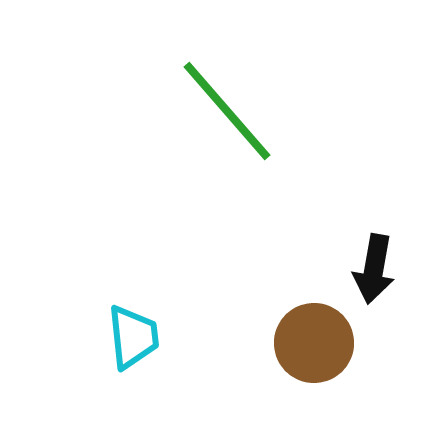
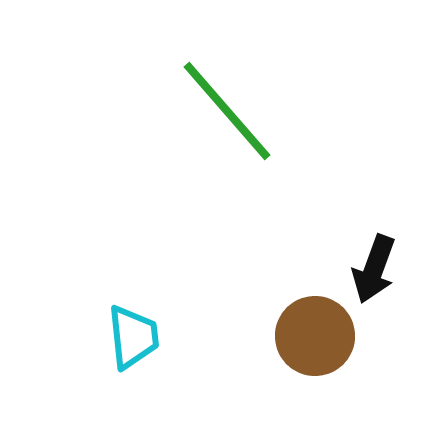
black arrow: rotated 10 degrees clockwise
brown circle: moved 1 px right, 7 px up
